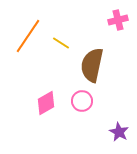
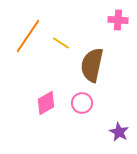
pink cross: rotated 18 degrees clockwise
pink circle: moved 2 px down
